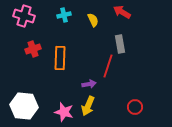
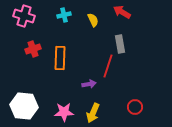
yellow arrow: moved 5 px right, 7 px down
pink star: rotated 18 degrees counterclockwise
